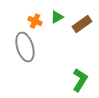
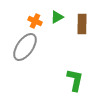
brown rectangle: rotated 54 degrees counterclockwise
gray ellipse: rotated 52 degrees clockwise
green L-shape: moved 5 px left; rotated 20 degrees counterclockwise
